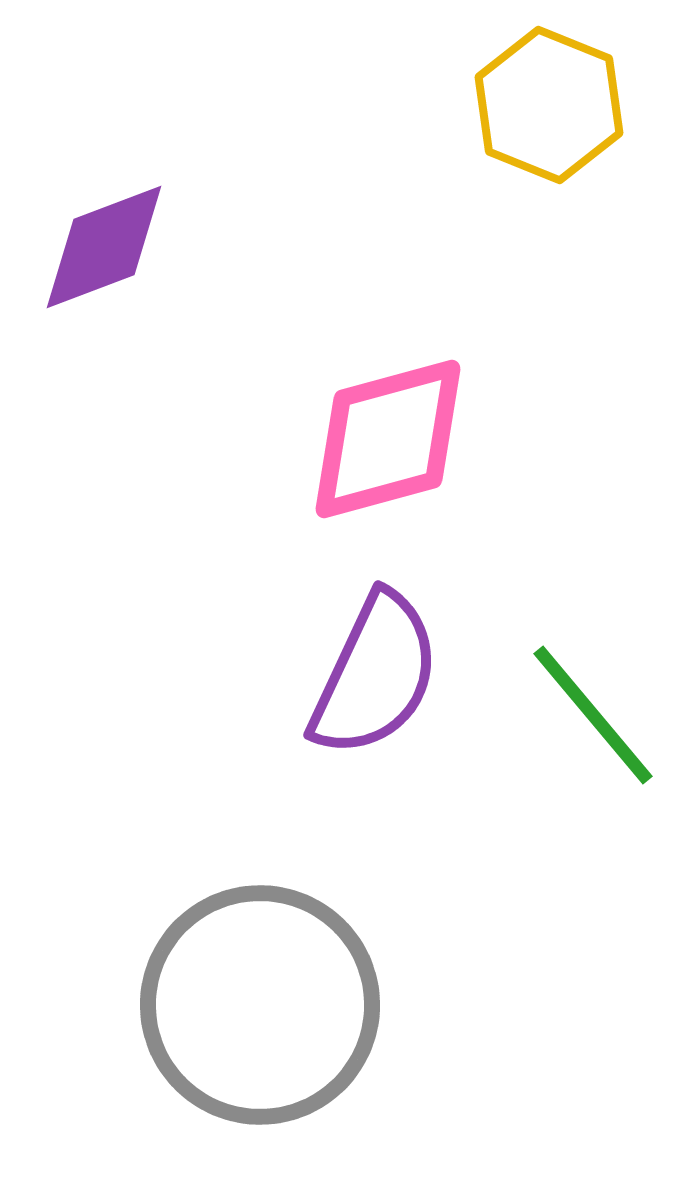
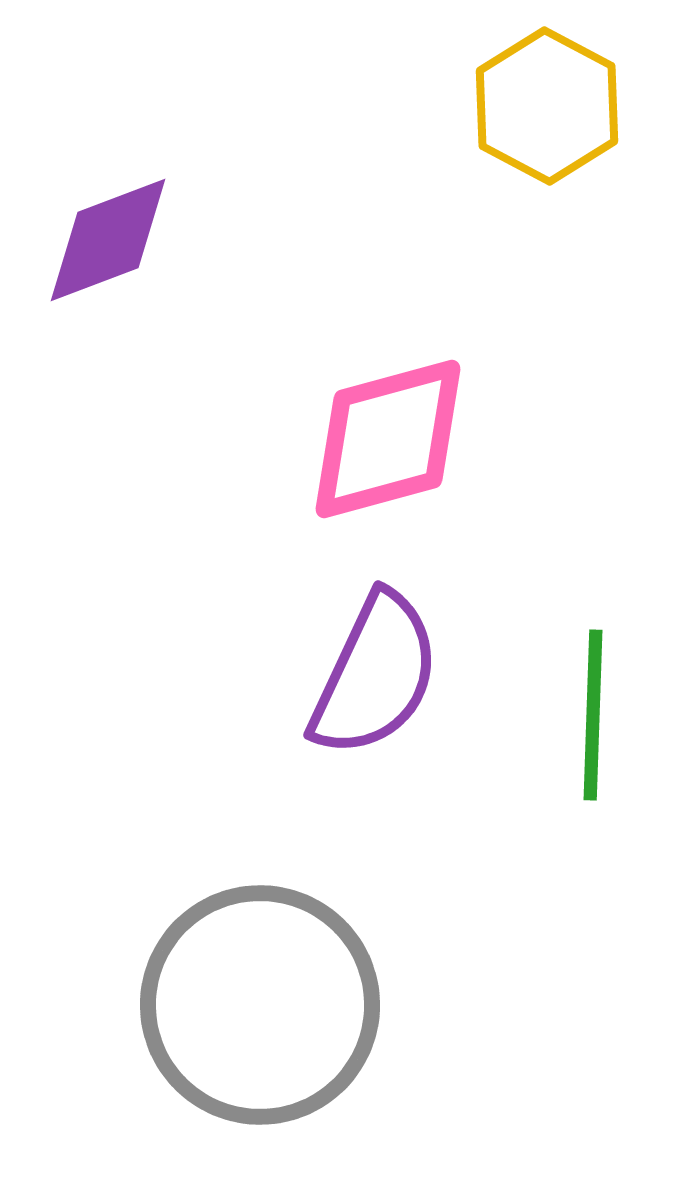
yellow hexagon: moved 2 px left, 1 px down; rotated 6 degrees clockwise
purple diamond: moved 4 px right, 7 px up
green line: rotated 42 degrees clockwise
